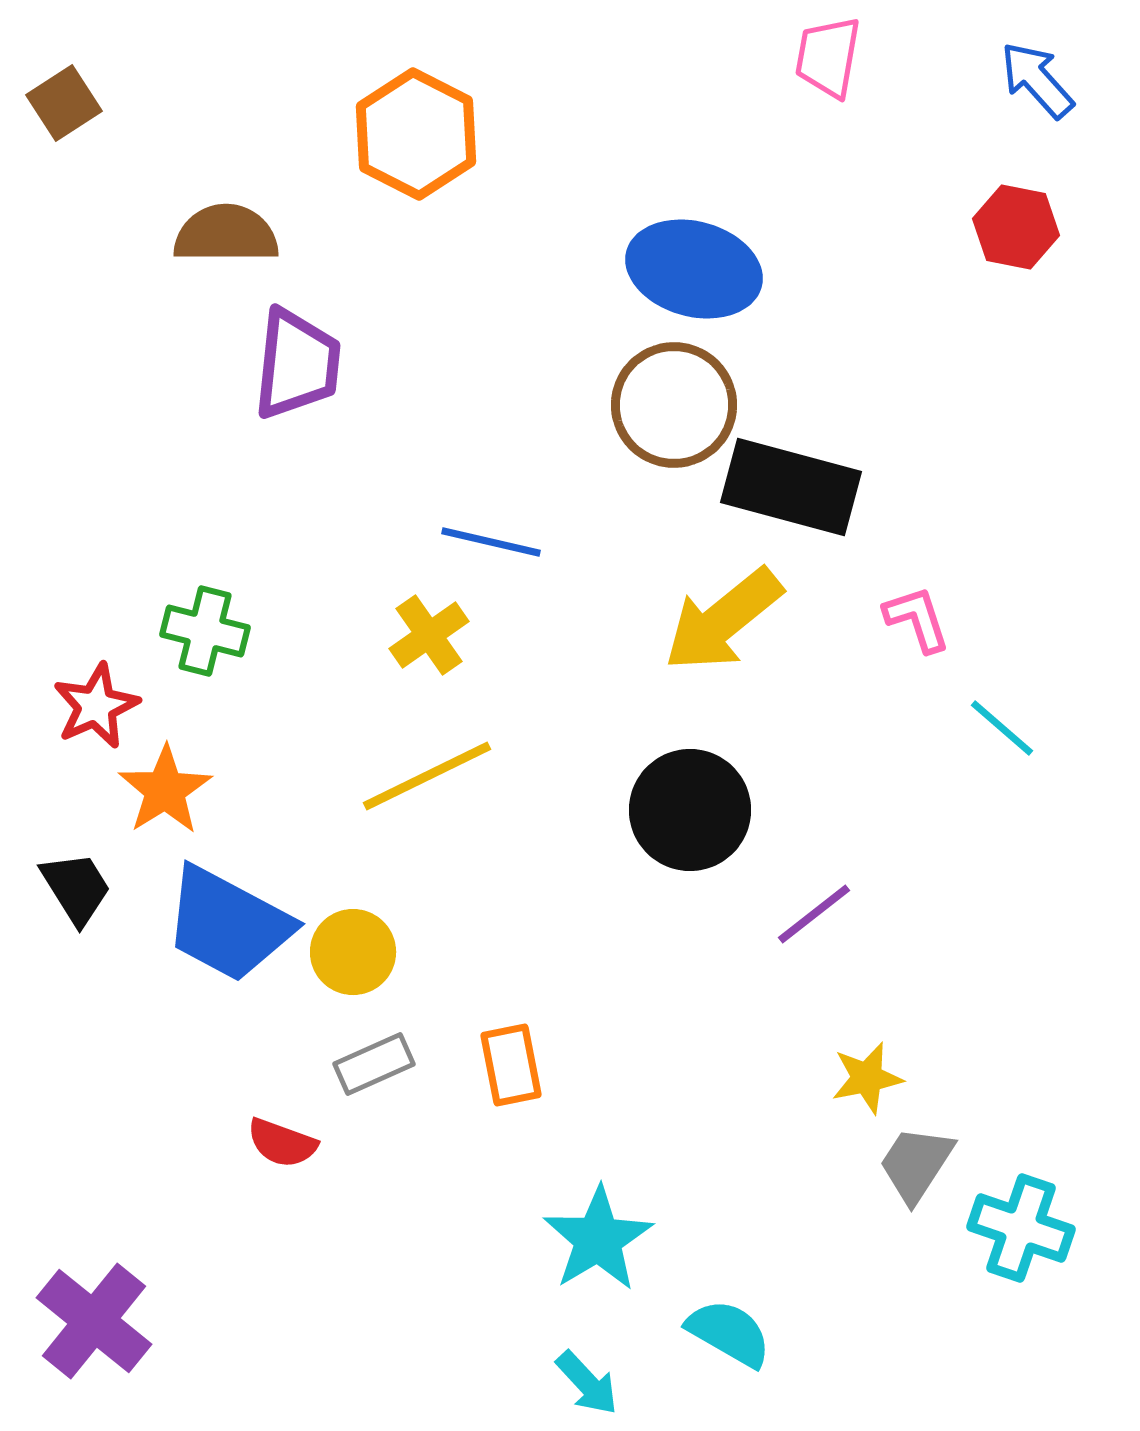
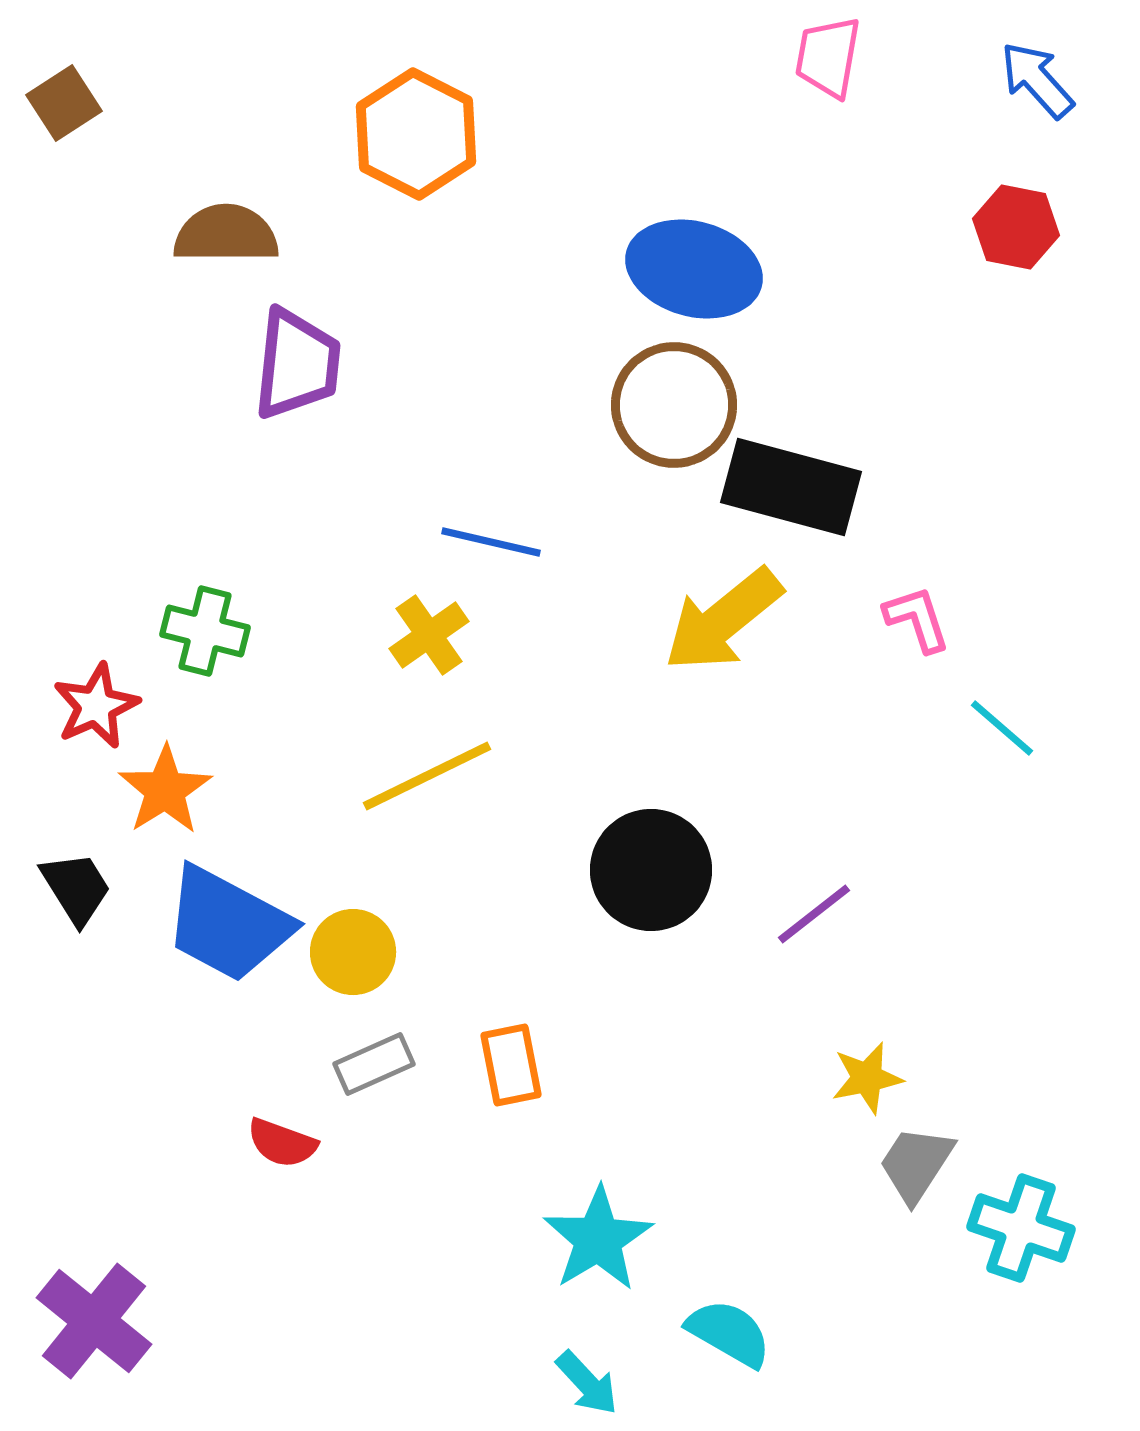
black circle: moved 39 px left, 60 px down
